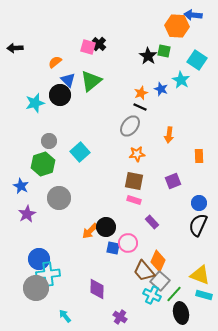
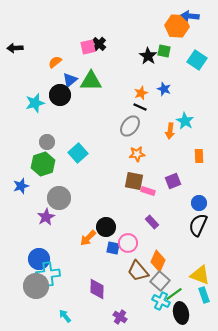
blue arrow at (193, 15): moved 3 px left, 1 px down
pink square at (88, 47): rotated 28 degrees counterclockwise
blue triangle at (68, 80): moved 2 px right; rotated 35 degrees clockwise
cyan star at (181, 80): moved 4 px right, 41 px down
green triangle at (91, 81): rotated 40 degrees clockwise
blue star at (161, 89): moved 3 px right
orange arrow at (169, 135): moved 1 px right, 4 px up
gray circle at (49, 141): moved 2 px left, 1 px down
cyan square at (80, 152): moved 2 px left, 1 px down
blue star at (21, 186): rotated 28 degrees clockwise
pink rectangle at (134, 200): moved 14 px right, 9 px up
purple star at (27, 214): moved 19 px right, 3 px down
orange arrow at (90, 231): moved 2 px left, 7 px down
brown trapezoid at (144, 271): moved 6 px left
gray circle at (36, 288): moved 2 px up
green line at (174, 294): rotated 12 degrees clockwise
cyan cross at (152, 295): moved 9 px right, 6 px down
cyan rectangle at (204, 295): rotated 56 degrees clockwise
